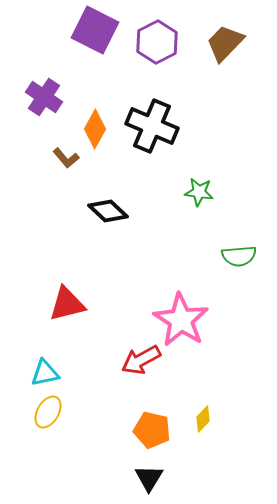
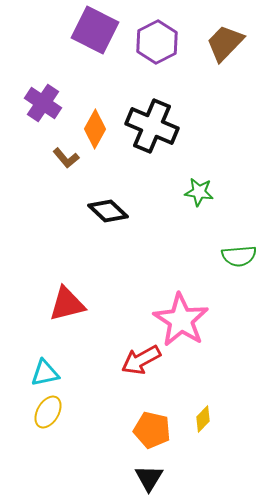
purple cross: moved 1 px left, 6 px down
